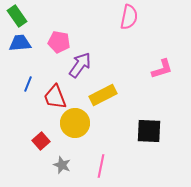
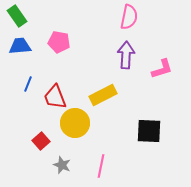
blue trapezoid: moved 3 px down
purple arrow: moved 46 px right, 10 px up; rotated 32 degrees counterclockwise
